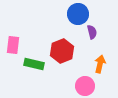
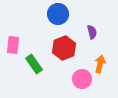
blue circle: moved 20 px left
red hexagon: moved 2 px right, 3 px up
green rectangle: rotated 42 degrees clockwise
pink circle: moved 3 px left, 7 px up
